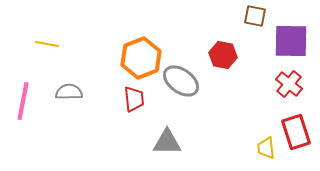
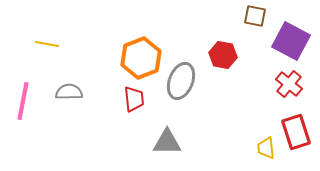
purple square: rotated 27 degrees clockwise
gray ellipse: rotated 75 degrees clockwise
